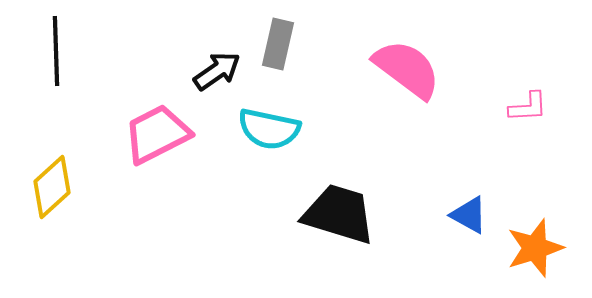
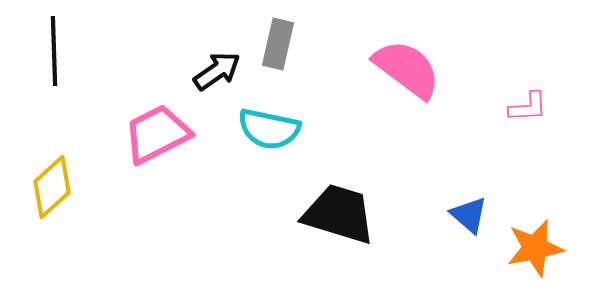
black line: moved 2 px left
blue triangle: rotated 12 degrees clockwise
orange star: rotated 6 degrees clockwise
